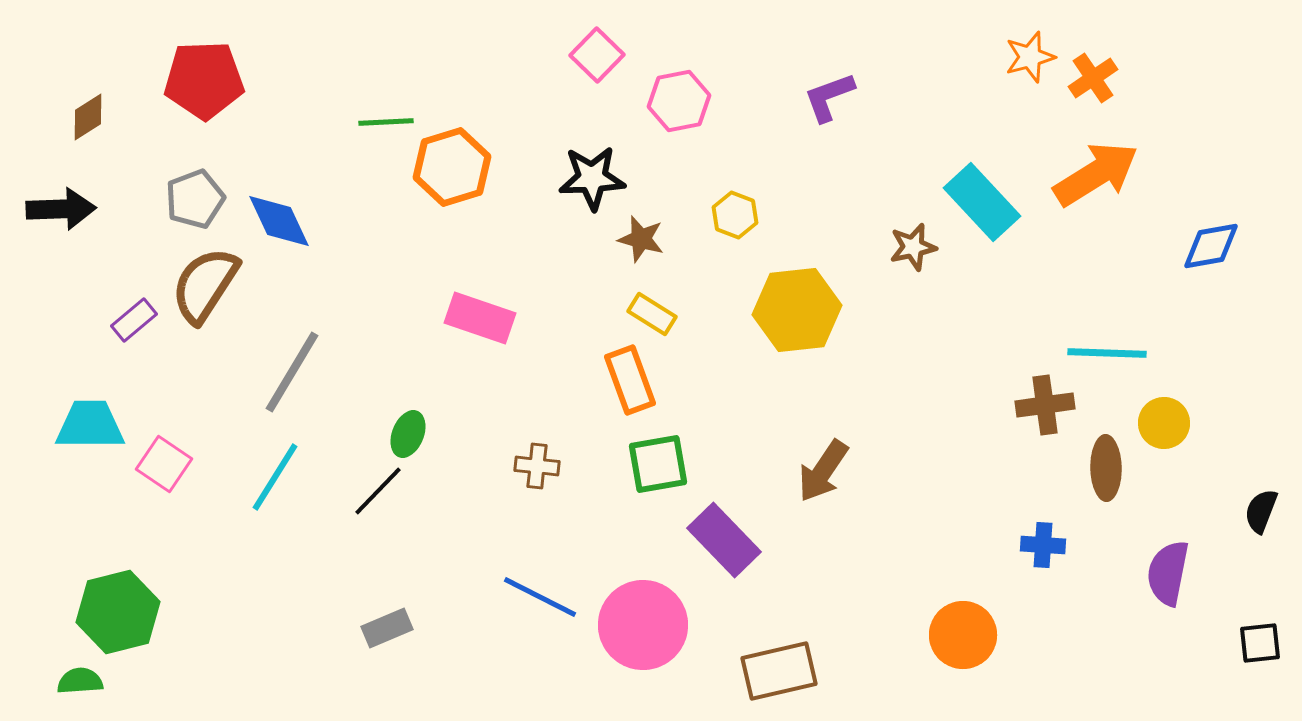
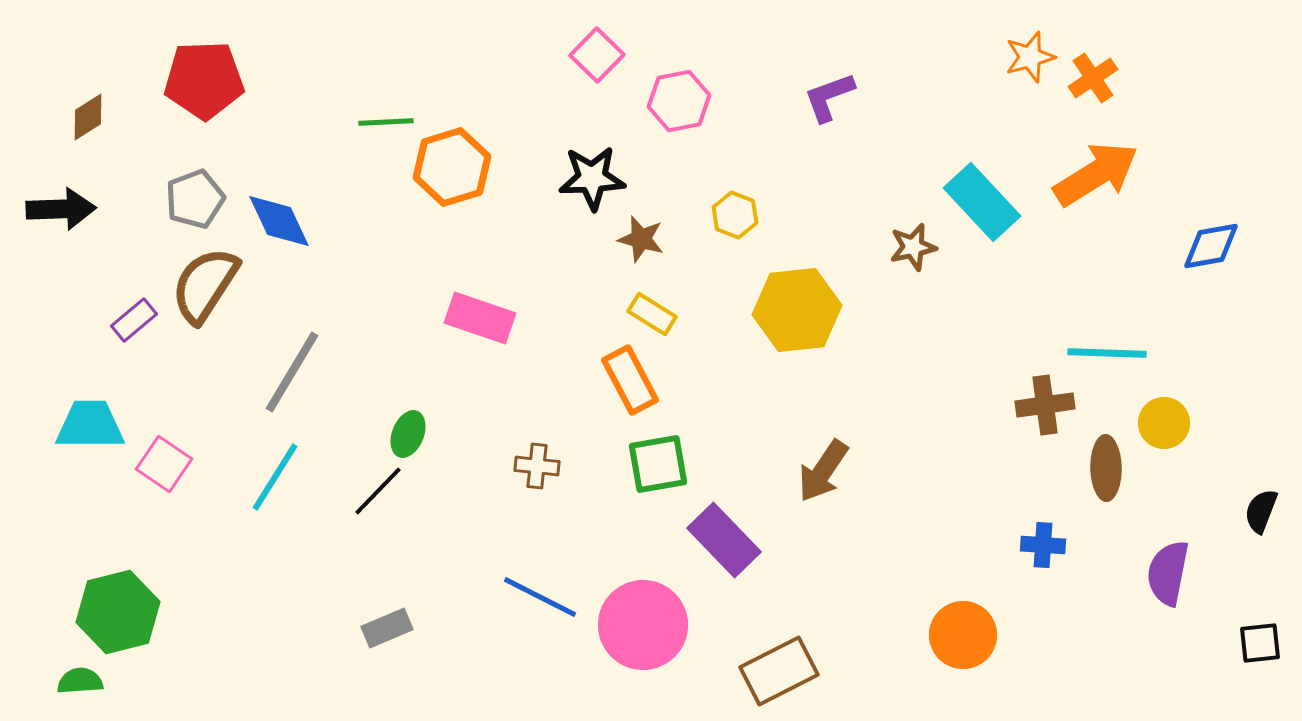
orange rectangle at (630, 380): rotated 8 degrees counterclockwise
brown rectangle at (779, 671): rotated 14 degrees counterclockwise
